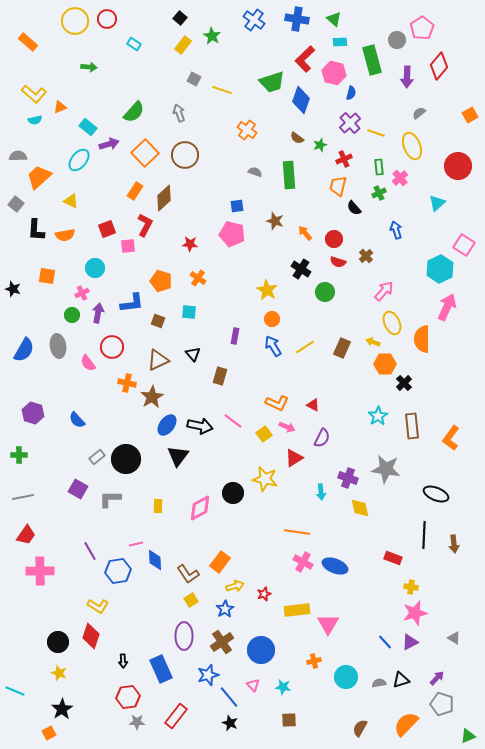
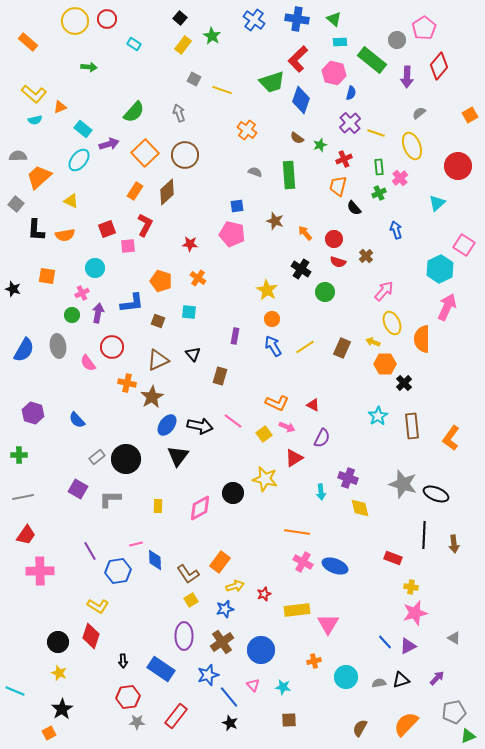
pink pentagon at (422, 28): moved 2 px right
red L-shape at (305, 59): moved 7 px left
green rectangle at (372, 60): rotated 36 degrees counterclockwise
cyan rectangle at (88, 127): moved 5 px left, 2 px down
brown diamond at (164, 198): moved 3 px right, 6 px up
gray star at (386, 469): moved 17 px right, 15 px down; rotated 8 degrees clockwise
blue star at (225, 609): rotated 18 degrees clockwise
purple triangle at (410, 642): moved 2 px left, 4 px down
blue rectangle at (161, 669): rotated 32 degrees counterclockwise
gray pentagon at (442, 704): moved 12 px right, 8 px down; rotated 30 degrees counterclockwise
